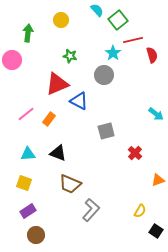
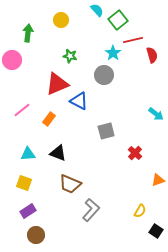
pink line: moved 4 px left, 4 px up
